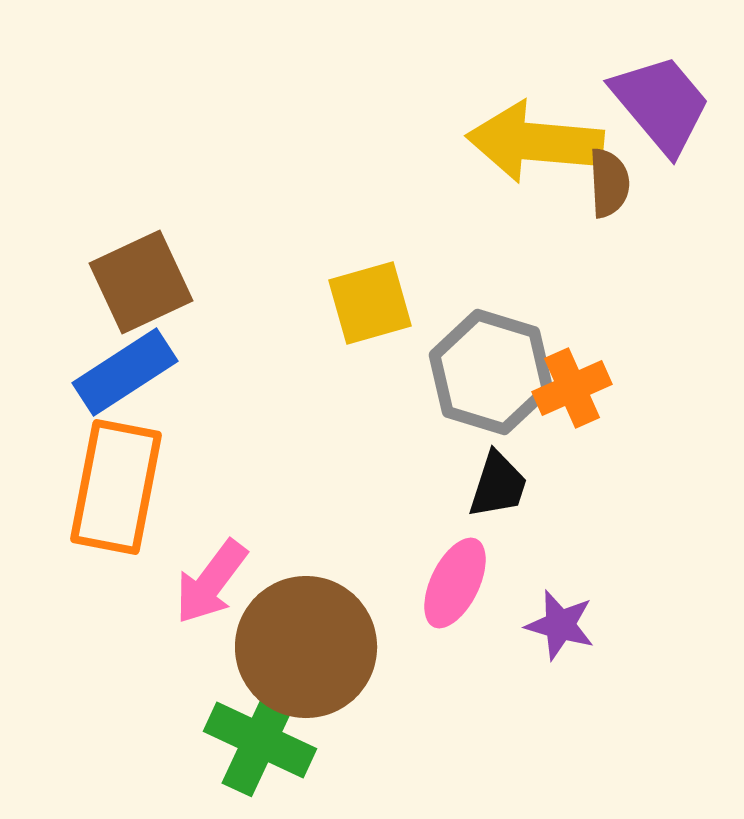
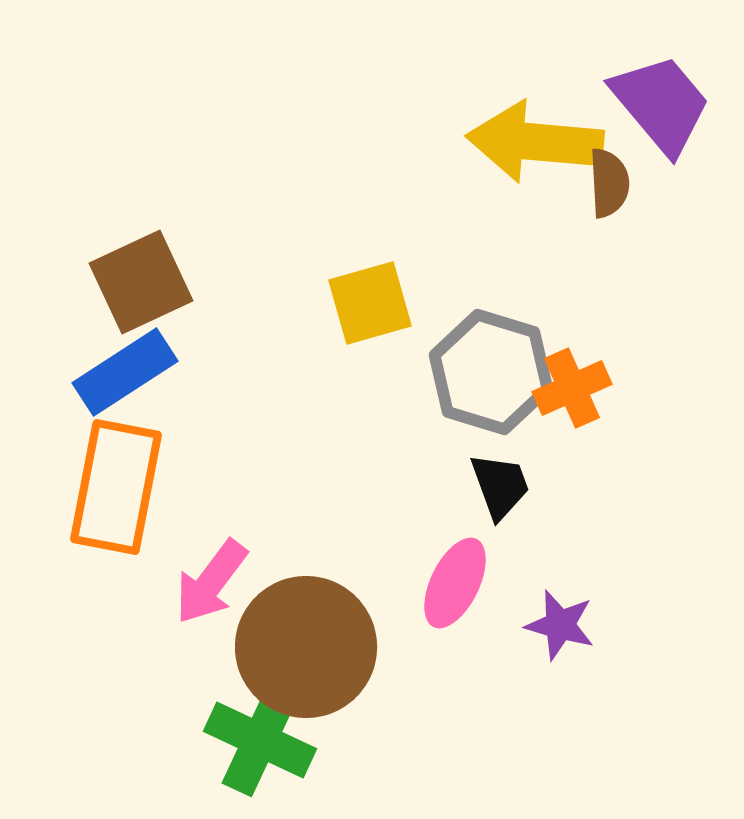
black trapezoid: moved 2 px right, 1 px down; rotated 38 degrees counterclockwise
